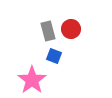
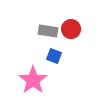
gray rectangle: rotated 66 degrees counterclockwise
pink star: moved 1 px right
